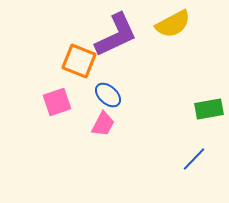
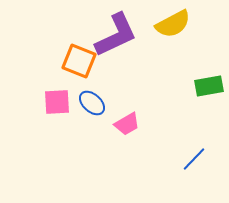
blue ellipse: moved 16 px left, 8 px down
pink square: rotated 16 degrees clockwise
green rectangle: moved 23 px up
pink trapezoid: moved 24 px right; rotated 32 degrees clockwise
